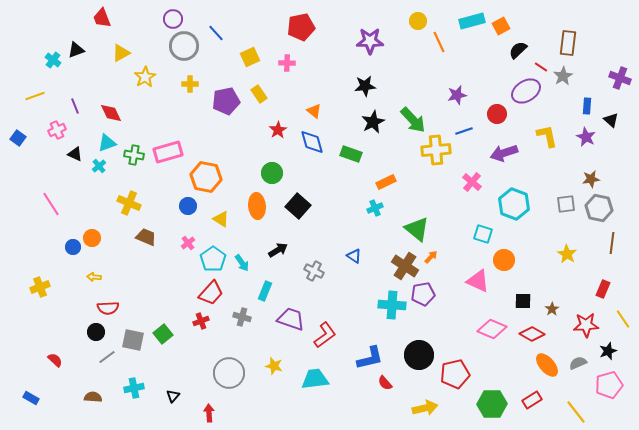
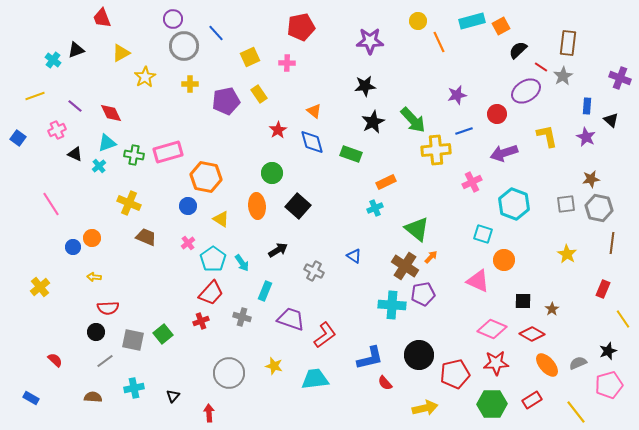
purple line at (75, 106): rotated 28 degrees counterclockwise
pink cross at (472, 182): rotated 24 degrees clockwise
yellow cross at (40, 287): rotated 18 degrees counterclockwise
red star at (586, 325): moved 90 px left, 38 px down
gray line at (107, 357): moved 2 px left, 4 px down
